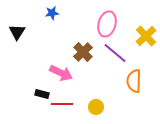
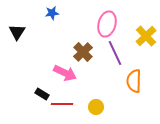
purple line: rotated 25 degrees clockwise
pink arrow: moved 4 px right
black rectangle: rotated 16 degrees clockwise
